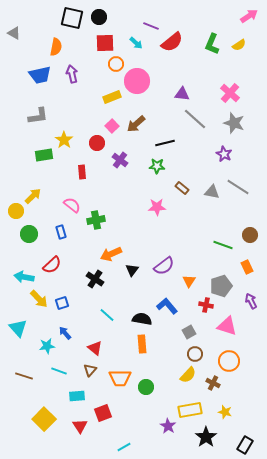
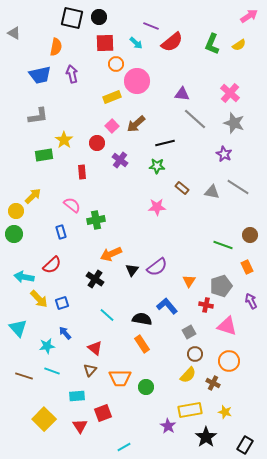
green circle at (29, 234): moved 15 px left
purple semicircle at (164, 266): moved 7 px left, 1 px down
orange rectangle at (142, 344): rotated 30 degrees counterclockwise
cyan line at (59, 371): moved 7 px left
